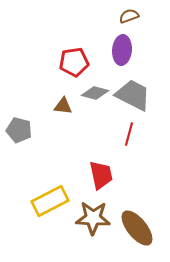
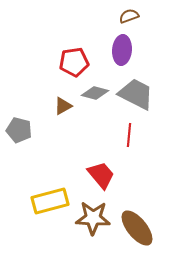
gray trapezoid: moved 3 px right, 1 px up
brown triangle: rotated 36 degrees counterclockwise
red line: moved 1 px down; rotated 10 degrees counterclockwise
red trapezoid: rotated 28 degrees counterclockwise
yellow rectangle: rotated 12 degrees clockwise
